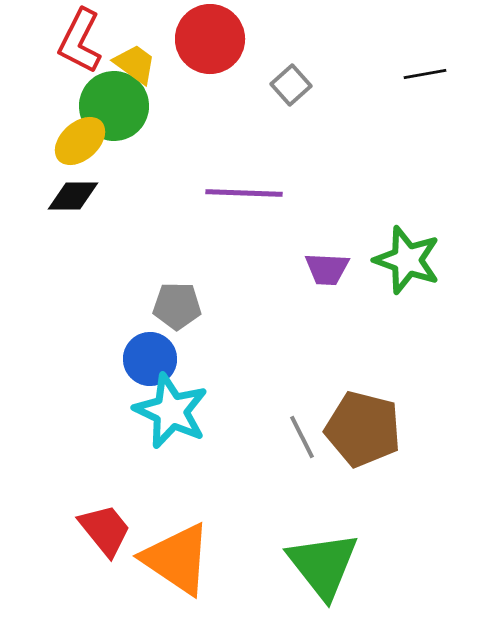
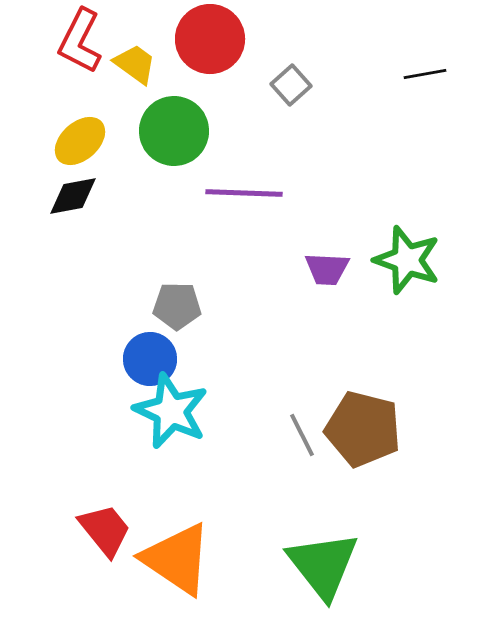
green circle: moved 60 px right, 25 px down
black diamond: rotated 10 degrees counterclockwise
gray line: moved 2 px up
